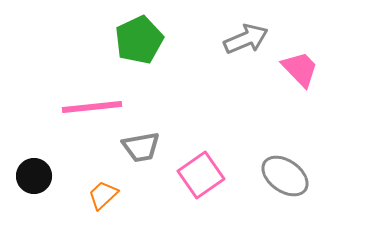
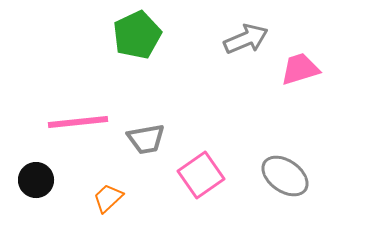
green pentagon: moved 2 px left, 5 px up
pink trapezoid: rotated 63 degrees counterclockwise
pink line: moved 14 px left, 15 px down
gray trapezoid: moved 5 px right, 8 px up
black circle: moved 2 px right, 4 px down
orange trapezoid: moved 5 px right, 3 px down
